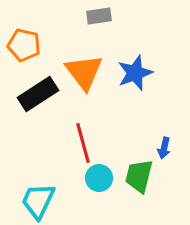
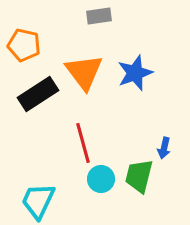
cyan circle: moved 2 px right, 1 px down
